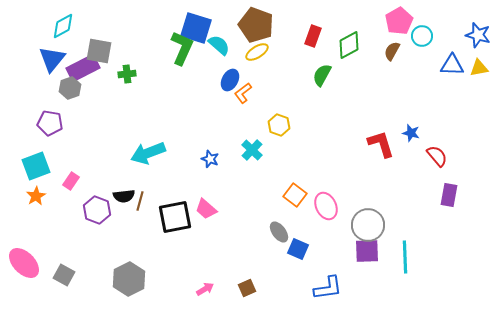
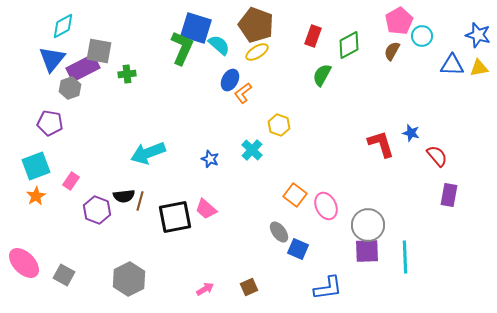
brown square at (247, 288): moved 2 px right, 1 px up
